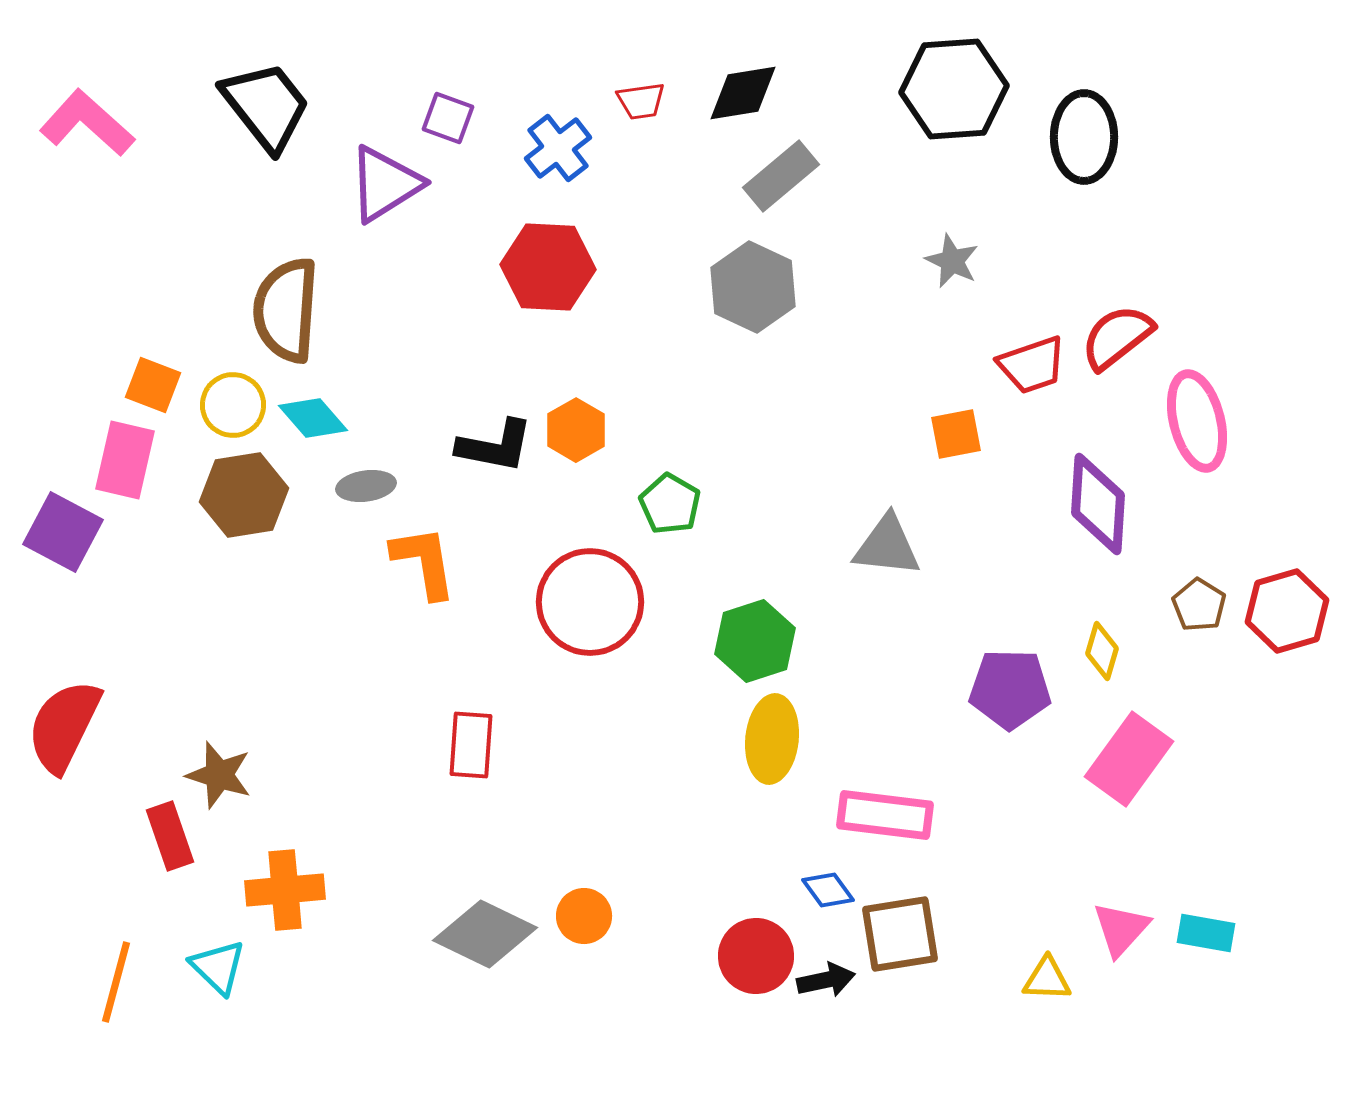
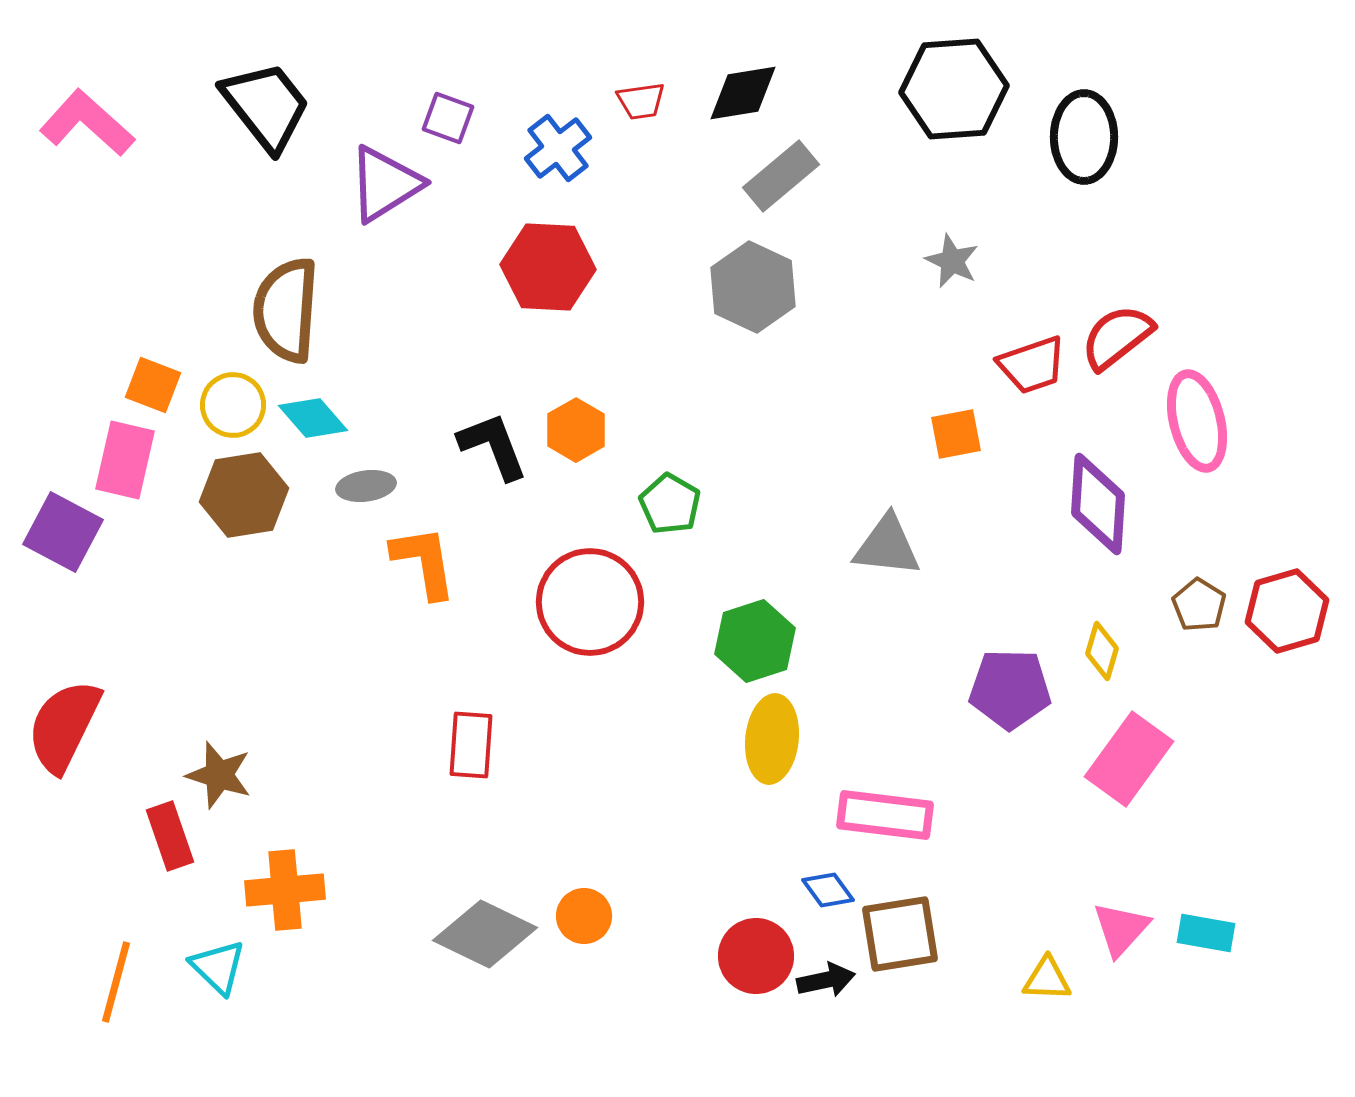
black L-shape at (495, 446): moved 2 px left; rotated 122 degrees counterclockwise
